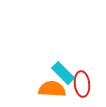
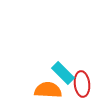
orange semicircle: moved 4 px left, 1 px down
